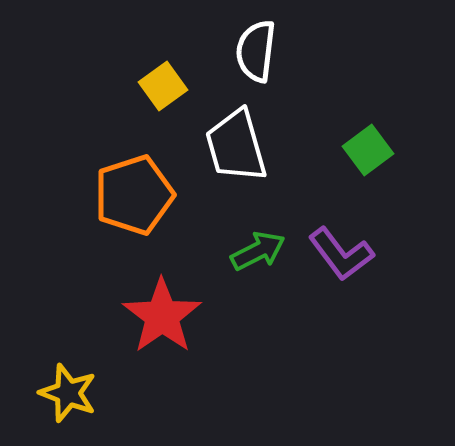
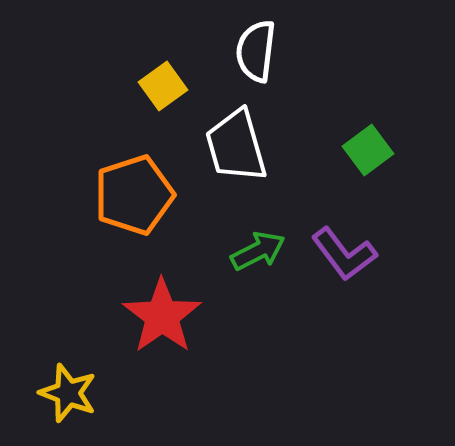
purple L-shape: moved 3 px right
